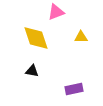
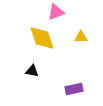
yellow diamond: moved 6 px right
